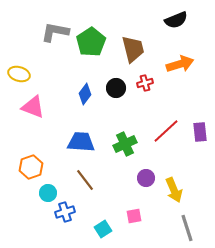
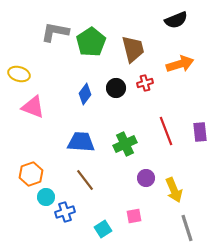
red line: rotated 68 degrees counterclockwise
orange hexagon: moved 7 px down
cyan circle: moved 2 px left, 4 px down
